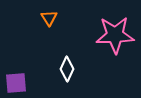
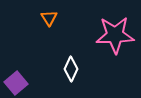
white diamond: moved 4 px right
purple square: rotated 35 degrees counterclockwise
